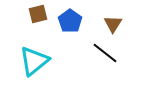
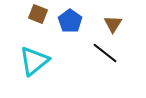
brown square: rotated 36 degrees clockwise
